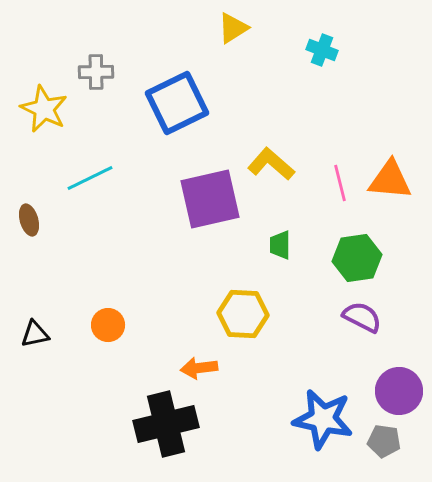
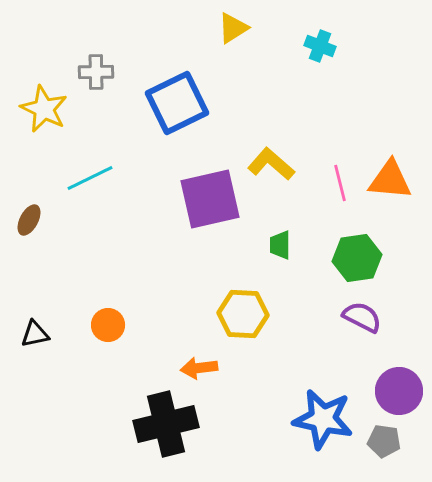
cyan cross: moved 2 px left, 4 px up
brown ellipse: rotated 44 degrees clockwise
